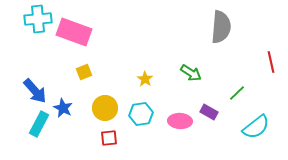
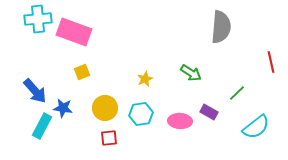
yellow square: moved 2 px left
yellow star: rotated 14 degrees clockwise
blue star: rotated 18 degrees counterclockwise
cyan rectangle: moved 3 px right, 2 px down
